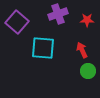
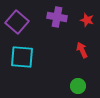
purple cross: moved 1 px left, 3 px down; rotated 30 degrees clockwise
red star: rotated 16 degrees clockwise
cyan square: moved 21 px left, 9 px down
green circle: moved 10 px left, 15 px down
